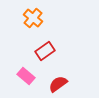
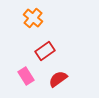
pink rectangle: rotated 18 degrees clockwise
red semicircle: moved 5 px up
